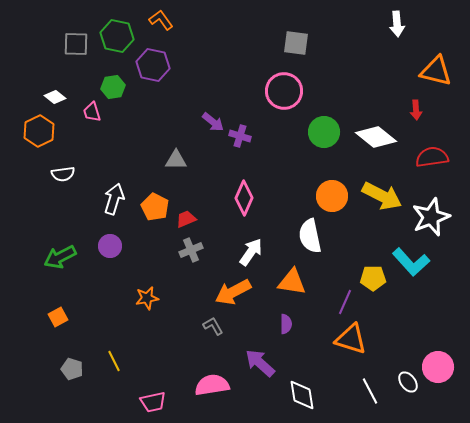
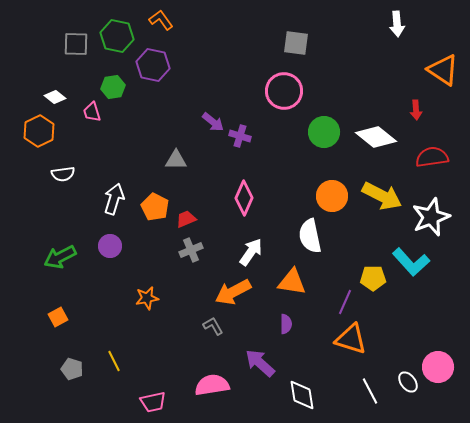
orange triangle at (436, 71): moved 7 px right, 1 px up; rotated 20 degrees clockwise
